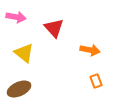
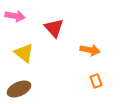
pink arrow: moved 1 px left, 1 px up
